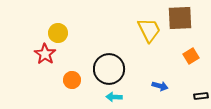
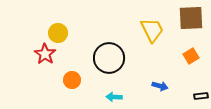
brown square: moved 11 px right
yellow trapezoid: moved 3 px right
black circle: moved 11 px up
